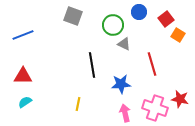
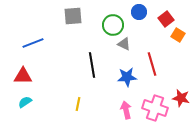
gray square: rotated 24 degrees counterclockwise
blue line: moved 10 px right, 8 px down
blue star: moved 6 px right, 7 px up
red star: moved 1 px right, 1 px up
pink arrow: moved 1 px right, 3 px up
